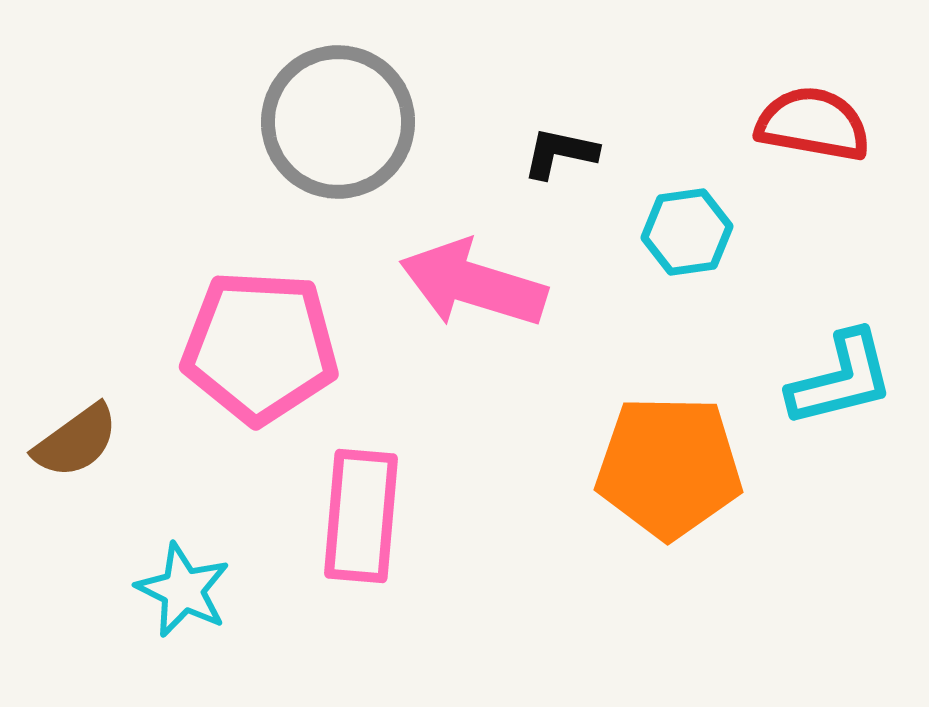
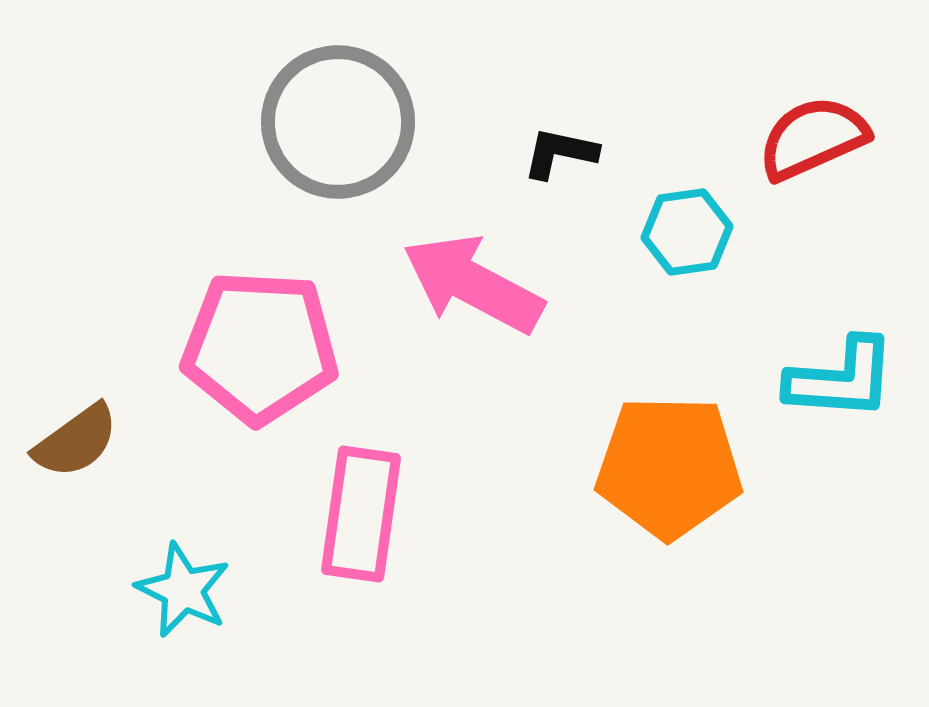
red semicircle: moved 14 px down; rotated 34 degrees counterclockwise
pink arrow: rotated 11 degrees clockwise
cyan L-shape: rotated 18 degrees clockwise
pink rectangle: moved 2 px up; rotated 3 degrees clockwise
